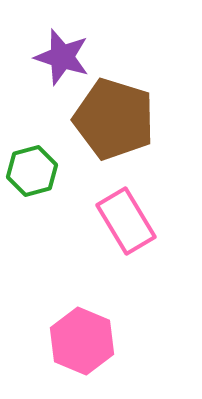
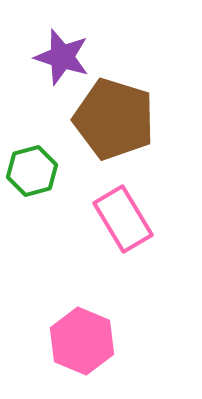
pink rectangle: moved 3 px left, 2 px up
